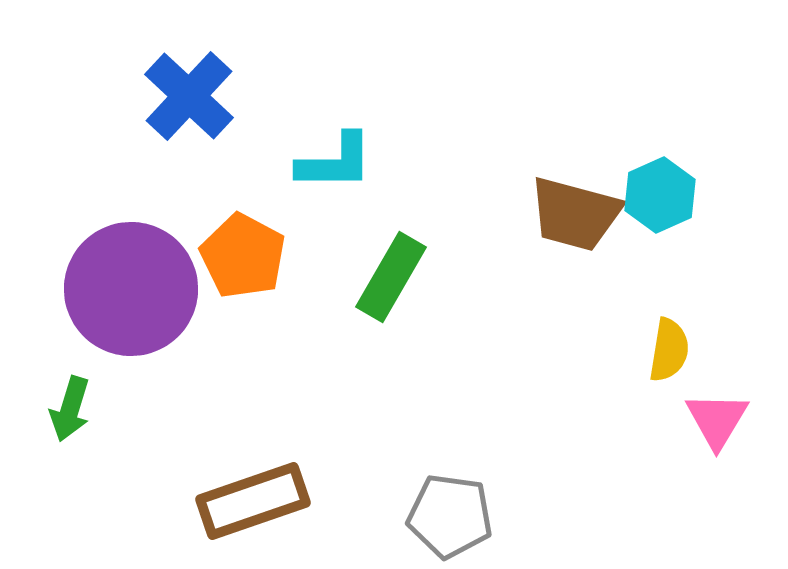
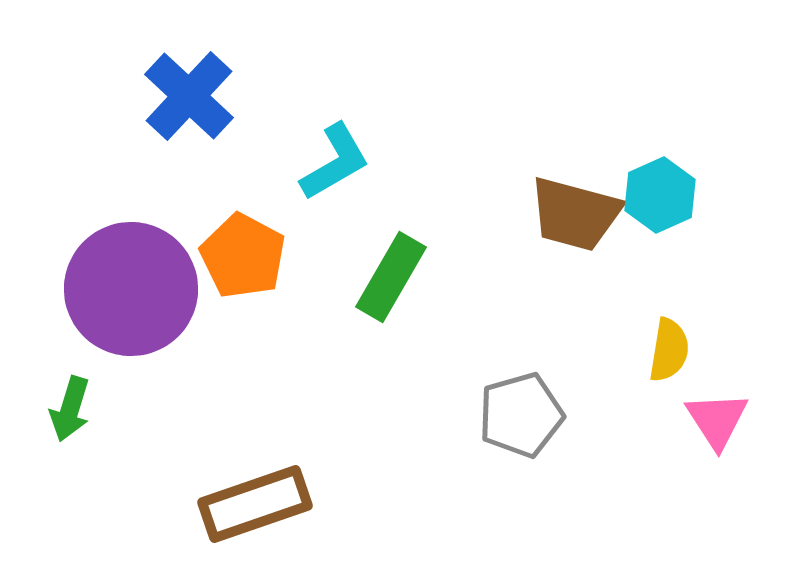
cyan L-shape: rotated 30 degrees counterclockwise
pink triangle: rotated 4 degrees counterclockwise
brown rectangle: moved 2 px right, 3 px down
gray pentagon: moved 71 px right, 101 px up; rotated 24 degrees counterclockwise
